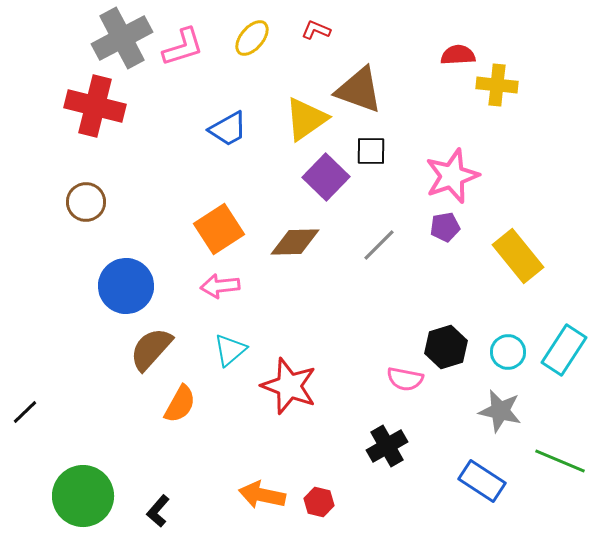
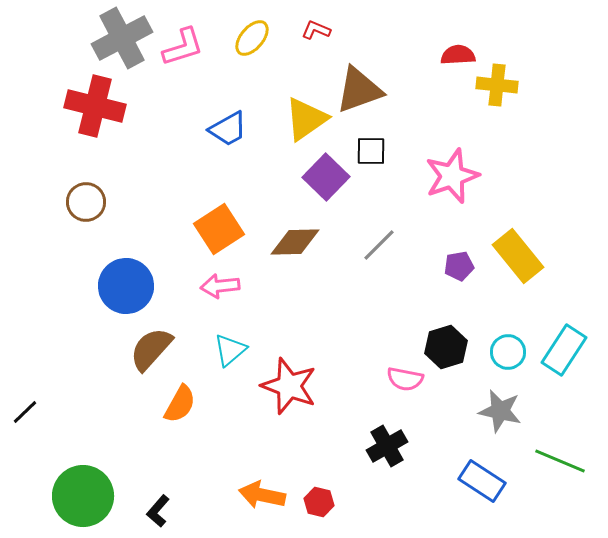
brown triangle: rotated 40 degrees counterclockwise
purple pentagon: moved 14 px right, 39 px down
